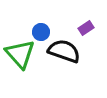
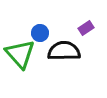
blue circle: moved 1 px left, 1 px down
black semicircle: rotated 20 degrees counterclockwise
